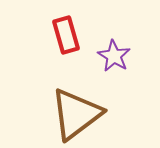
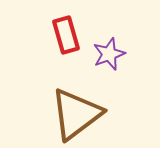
purple star: moved 5 px left, 2 px up; rotated 20 degrees clockwise
